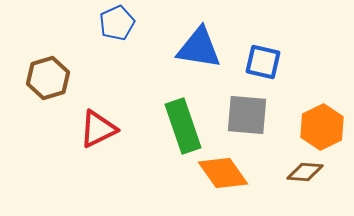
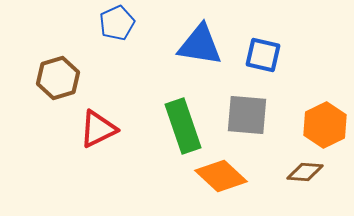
blue triangle: moved 1 px right, 3 px up
blue square: moved 7 px up
brown hexagon: moved 10 px right
orange hexagon: moved 3 px right, 2 px up
orange diamond: moved 2 px left, 3 px down; rotated 12 degrees counterclockwise
